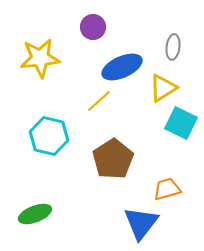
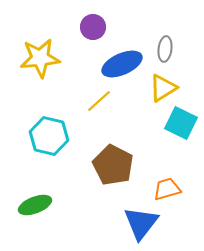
gray ellipse: moved 8 px left, 2 px down
blue ellipse: moved 3 px up
brown pentagon: moved 6 px down; rotated 12 degrees counterclockwise
green ellipse: moved 9 px up
